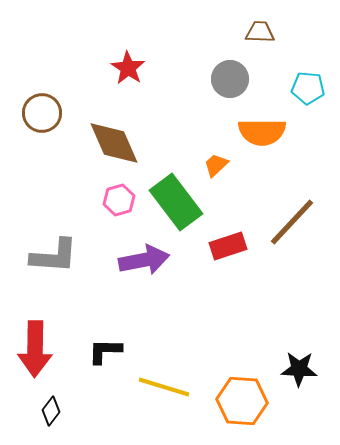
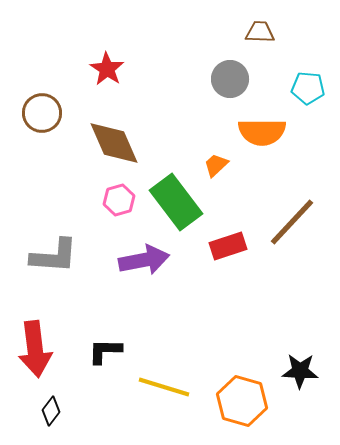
red star: moved 21 px left, 1 px down
red arrow: rotated 8 degrees counterclockwise
black star: moved 1 px right, 2 px down
orange hexagon: rotated 12 degrees clockwise
